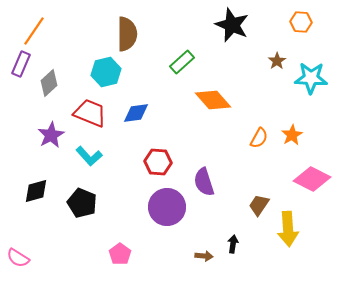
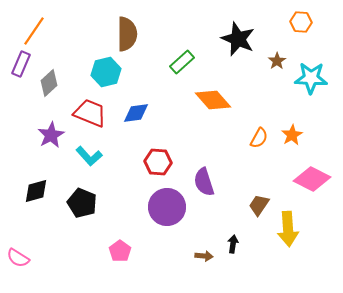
black star: moved 6 px right, 14 px down
pink pentagon: moved 3 px up
